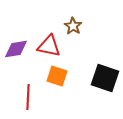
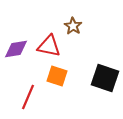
red line: rotated 20 degrees clockwise
